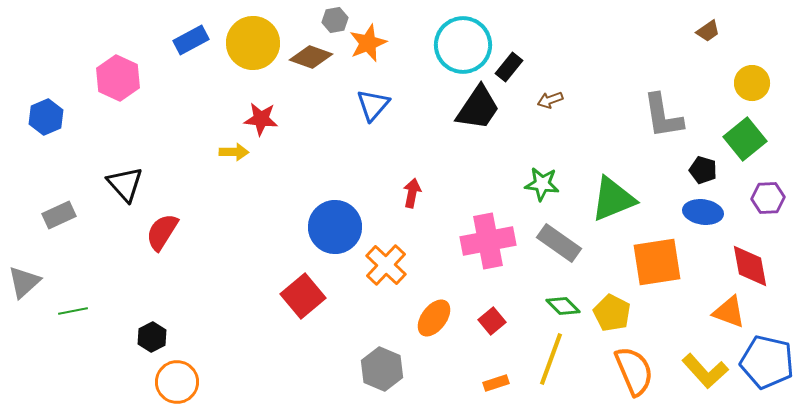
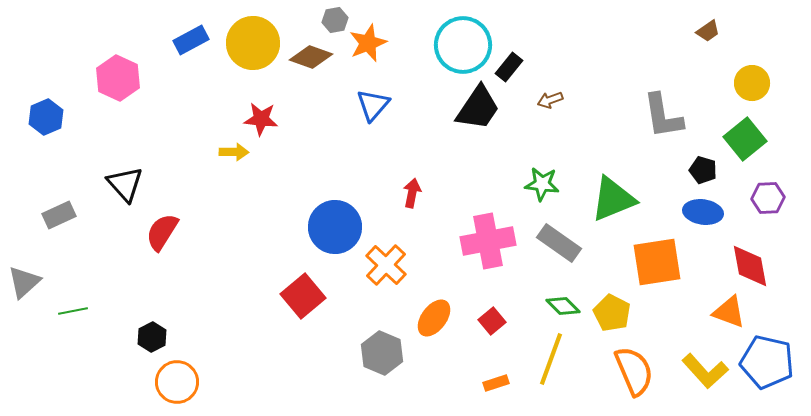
gray hexagon at (382, 369): moved 16 px up
